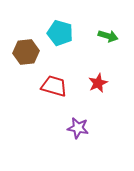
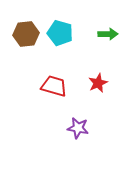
green arrow: moved 2 px up; rotated 18 degrees counterclockwise
brown hexagon: moved 18 px up
